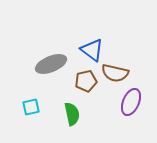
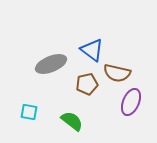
brown semicircle: moved 2 px right
brown pentagon: moved 1 px right, 3 px down
cyan square: moved 2 px left, 5 px down; rotated 24 degrees clockwise
green semicircle: moved 7 px down; rotated 40 degrees counterclockwise
